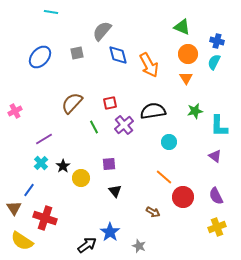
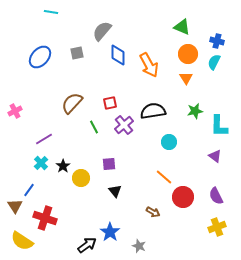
blue diamond: rotated 15 degrees clockwise
brown triangle: moved 1 px right, 2 px up
